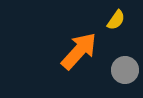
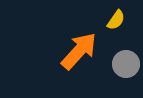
gray circle: moved 1 px right, 6 px up
